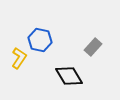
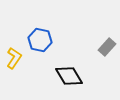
gray rectangle: moved 14 px right
yellow L-shape: moved 5 px left
